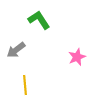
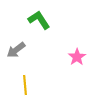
pink star: rotated 12 degrees counterclockwise
